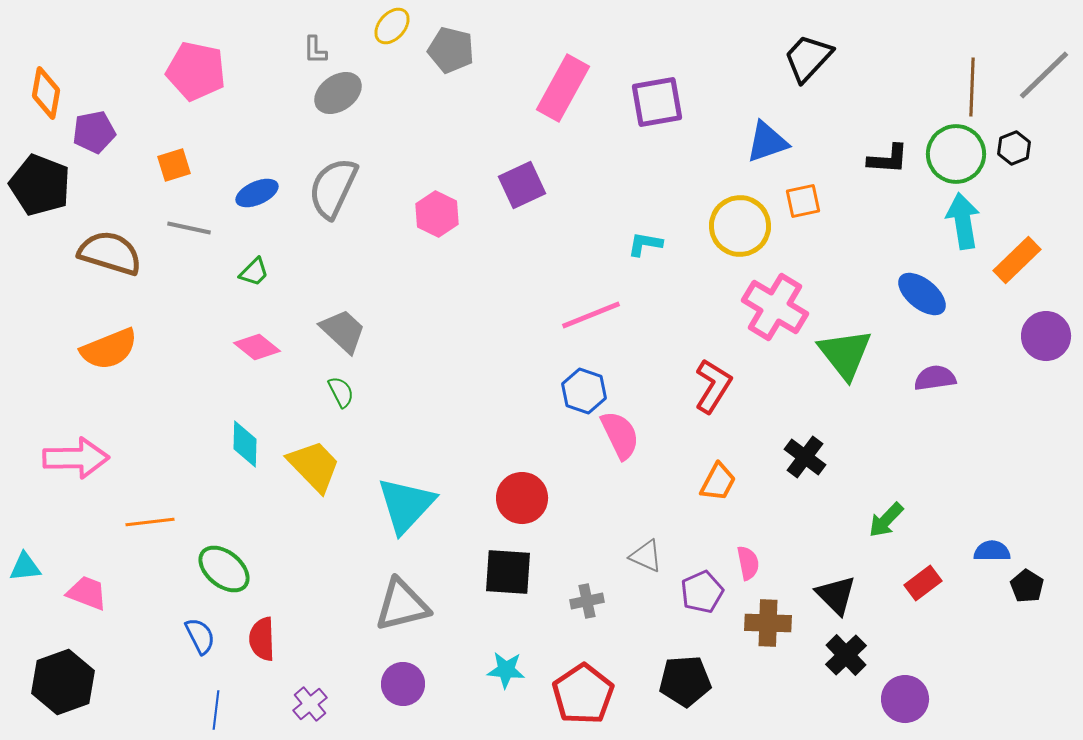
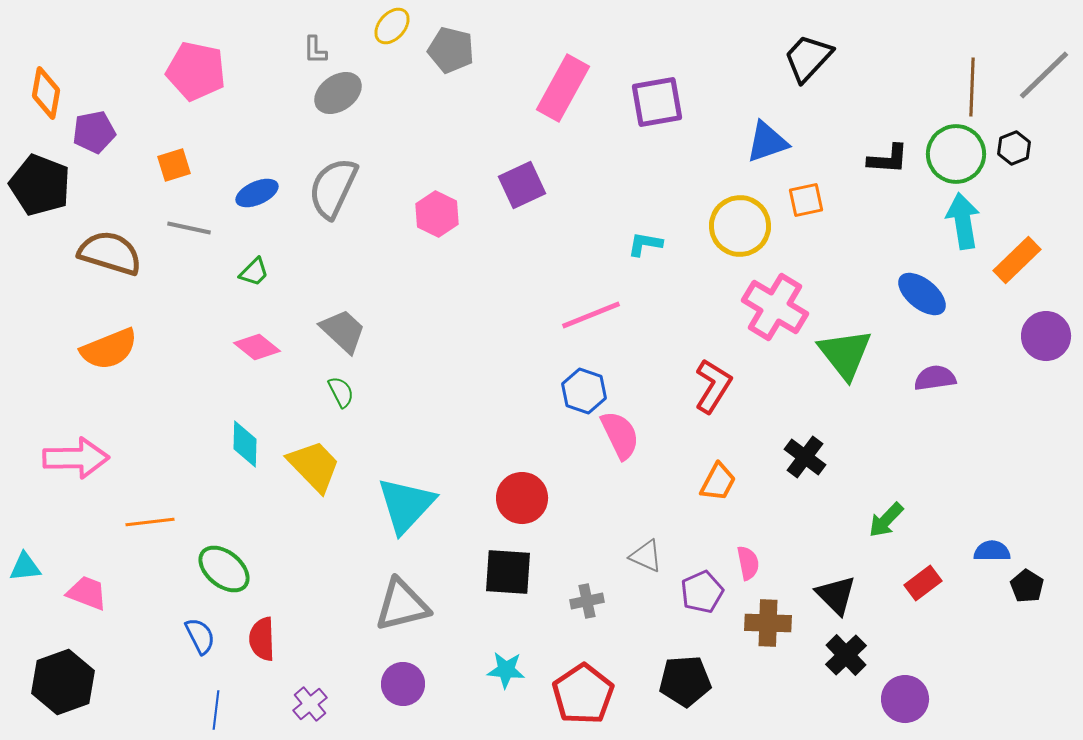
orange square at (803, 201): moved 3 px right, 1 px up
